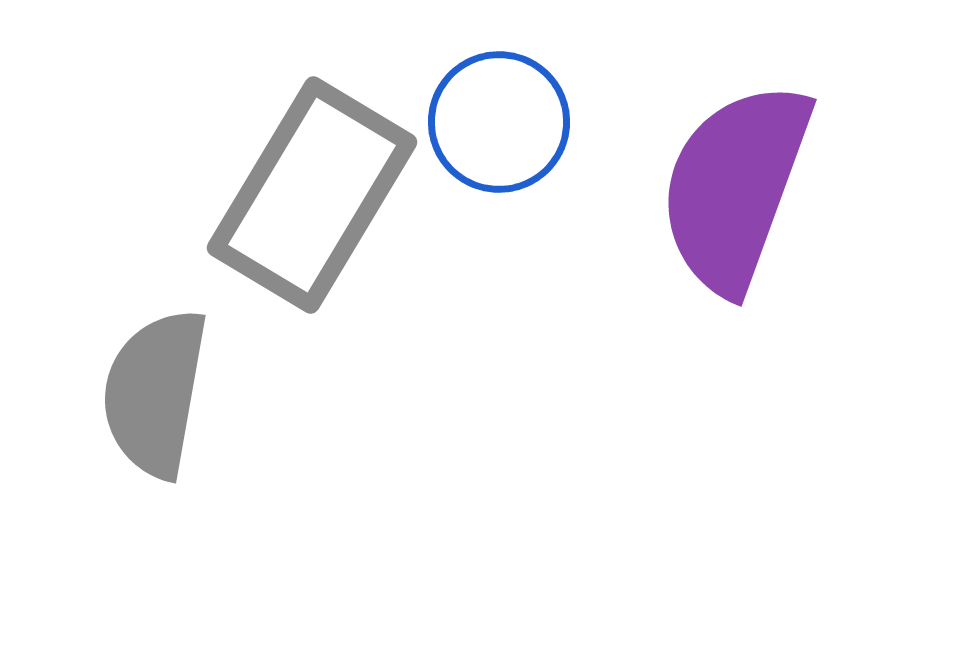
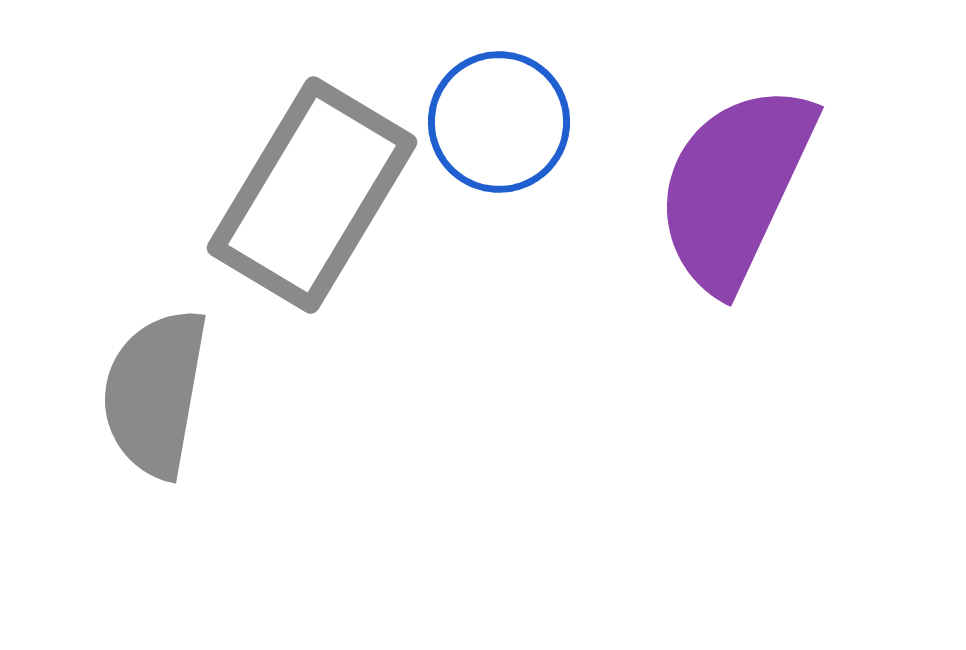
purple semicircle: rotated 5 degrees clockwise
